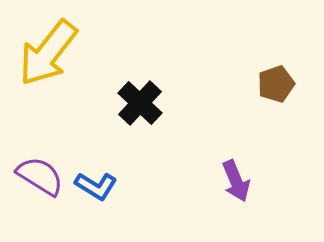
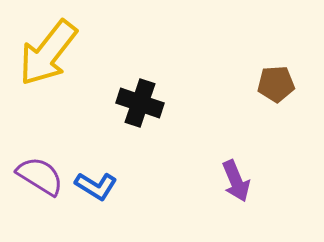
brown pentagon: rotated 15 degrees clockwise
black cross: rotated 24 degrees counterclockwise
